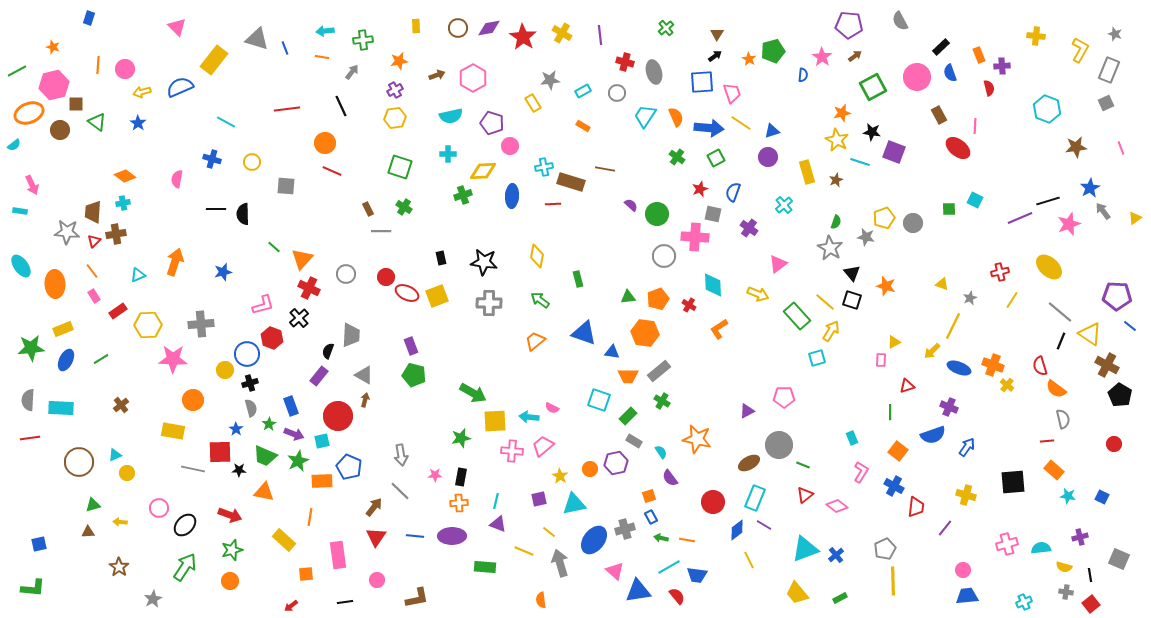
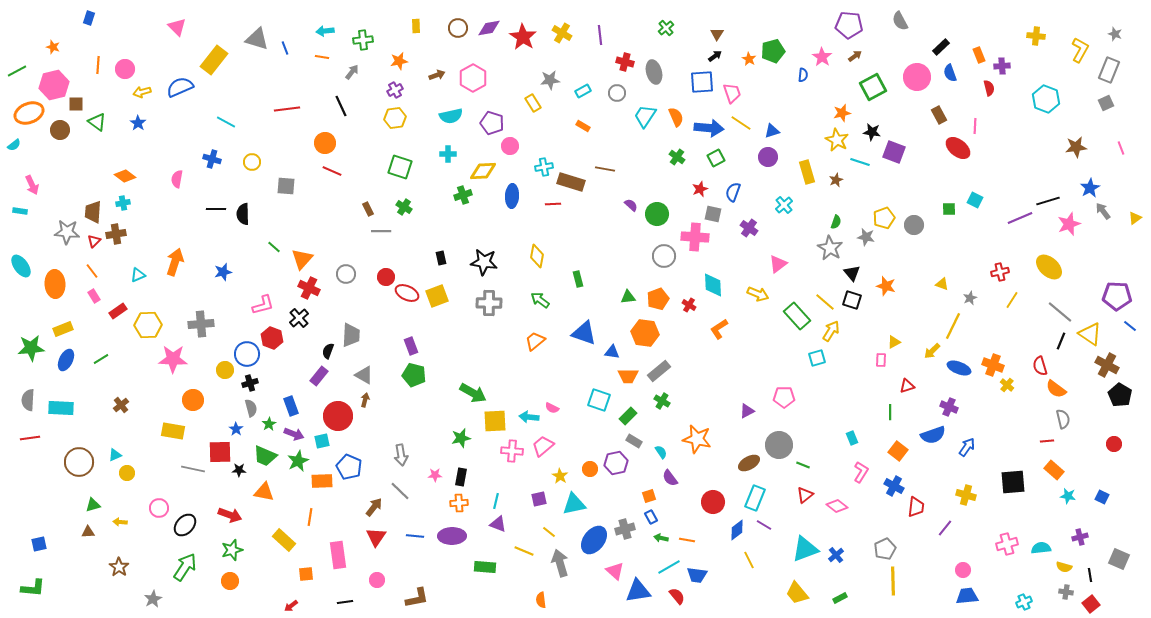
cyan hexagon at (1047, 109): moved 1 px left, 10 px up
gray circle at (913, 223): moved 1 px right, 2 px down
